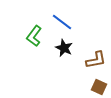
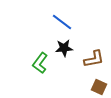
green L-shape: moved 6 px right, 27 px down
black star: rotated 30 degrees counterclockwise
brown L-shape: moved 2 px left, 1 px up
